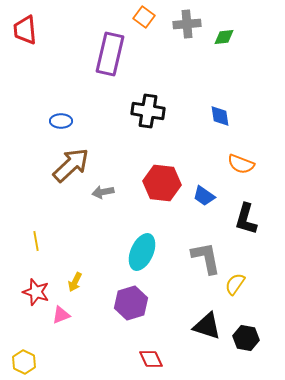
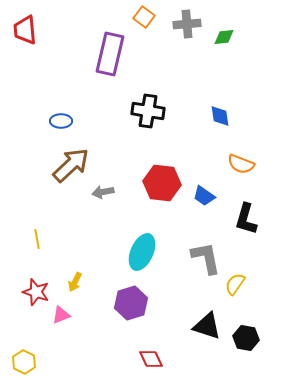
yellow line: moved 1 px right, 2 px up
